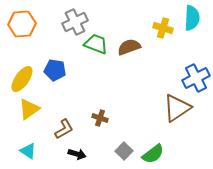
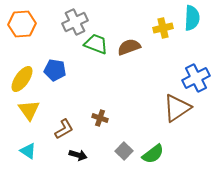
yellow cross: rotated 30 degrees counterclockwise
yellow triangle: moved 1 px down; rotated 30 degrees counterclockwise
black arrow: moved 1 px right, 1 px down
